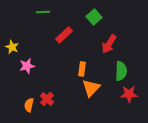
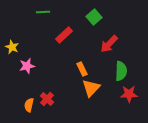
red arrow: rotated 12 degrees clockwise
orange rectangle: rotated 32 degrees counterclockwise
